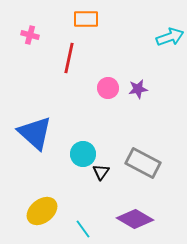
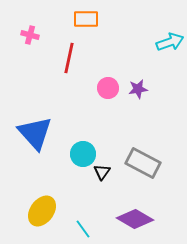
cyan arrow: moved 5 px down
blue triangle: rotated 6 degrees clockwise
black triangle: moved 1 px right
yellow ellipse: rotated 16 degrees counterclockwise
